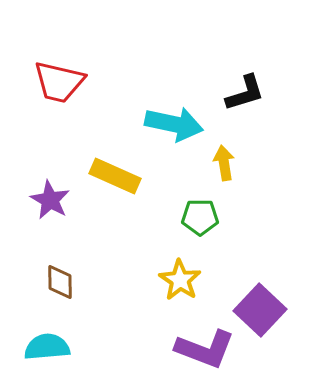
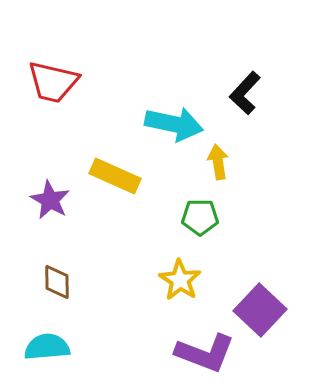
red trapezoid: moved 6 px left
black L-shape: rotated 150 degrees clockwise
yellow arrow: moved 6 px left, 1 px up
brown diamond: moved 3 px left
purple L-shape: moved 4 px down
